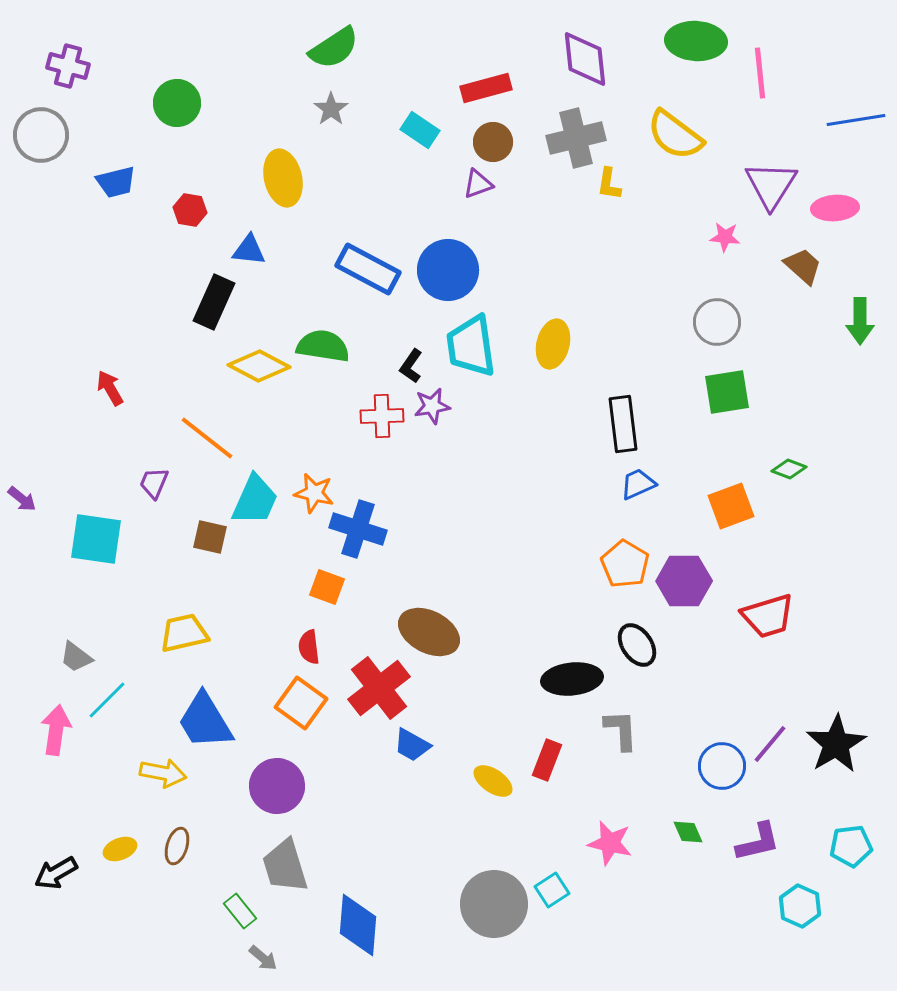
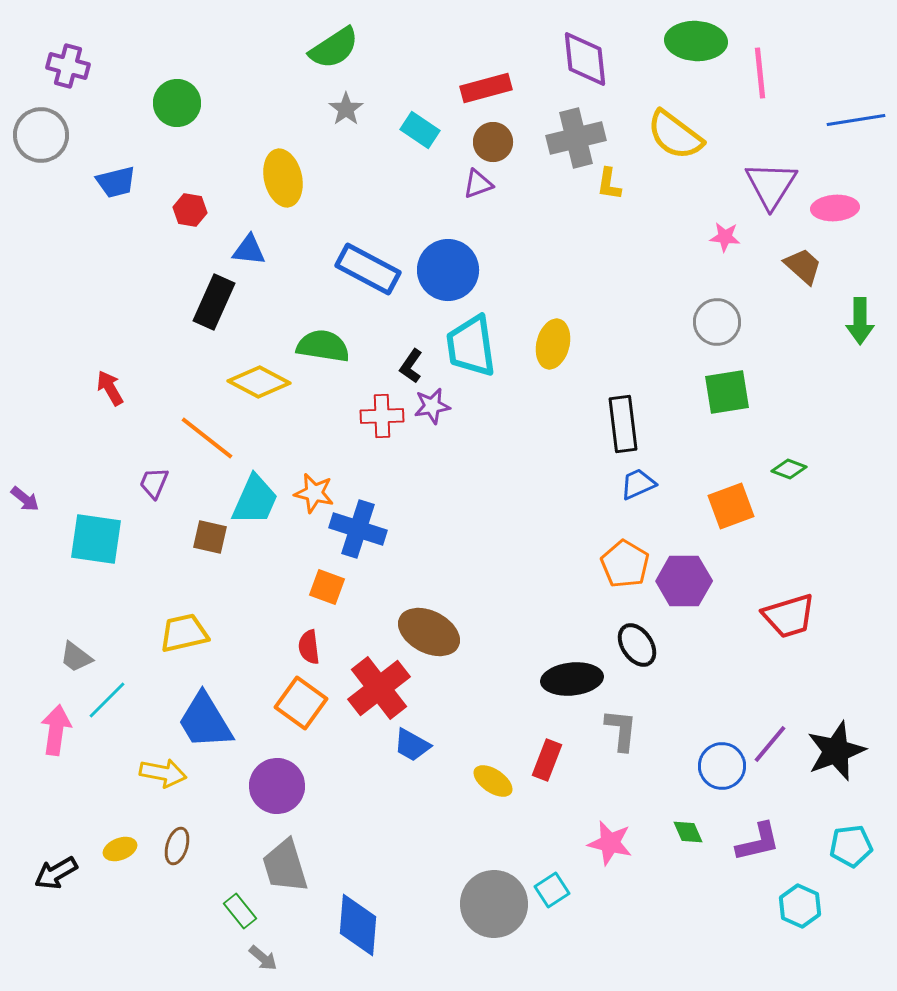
gray star at (331, 109): moved 15 px right
yellow diamond at (259, 366): moved 16 px down
purple arrow at (22, 499): moved 3 px right
red trapezoid at (768, 616): moved 21 px right
gray L-shape at (621, 730): rotated 9 degrees clockwise
black star at (836, 744): moved 7 px down; rotated 10 degrees clockwise
